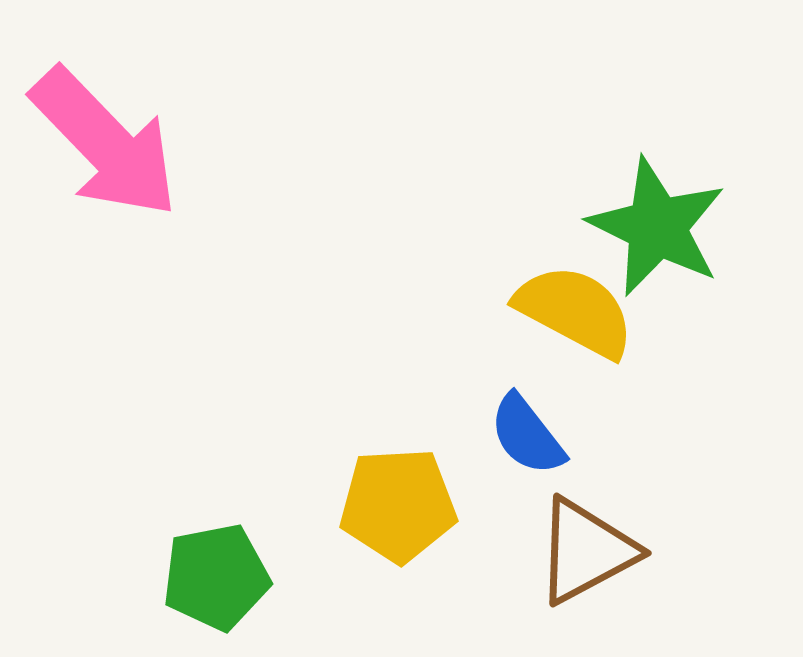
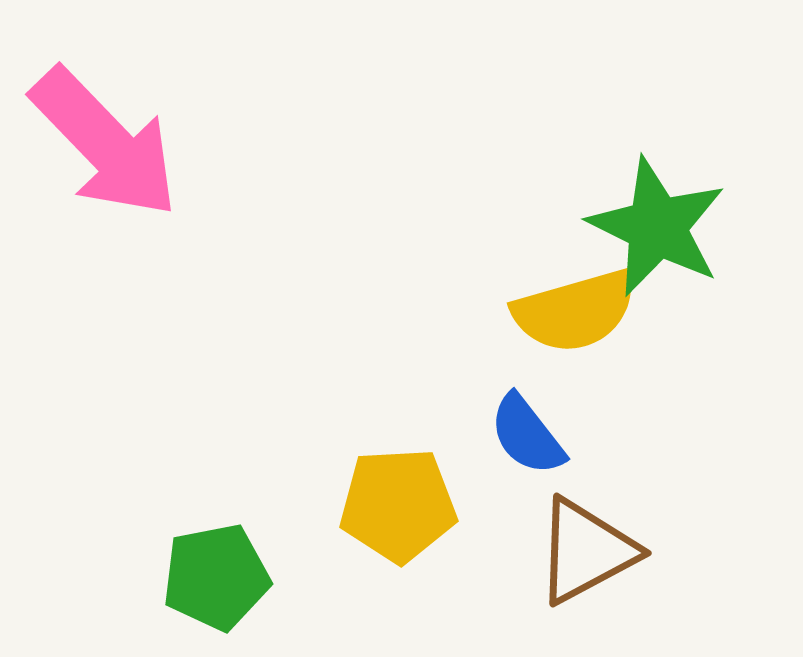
yellow semicircle: rotated 136 degrees clockwise
